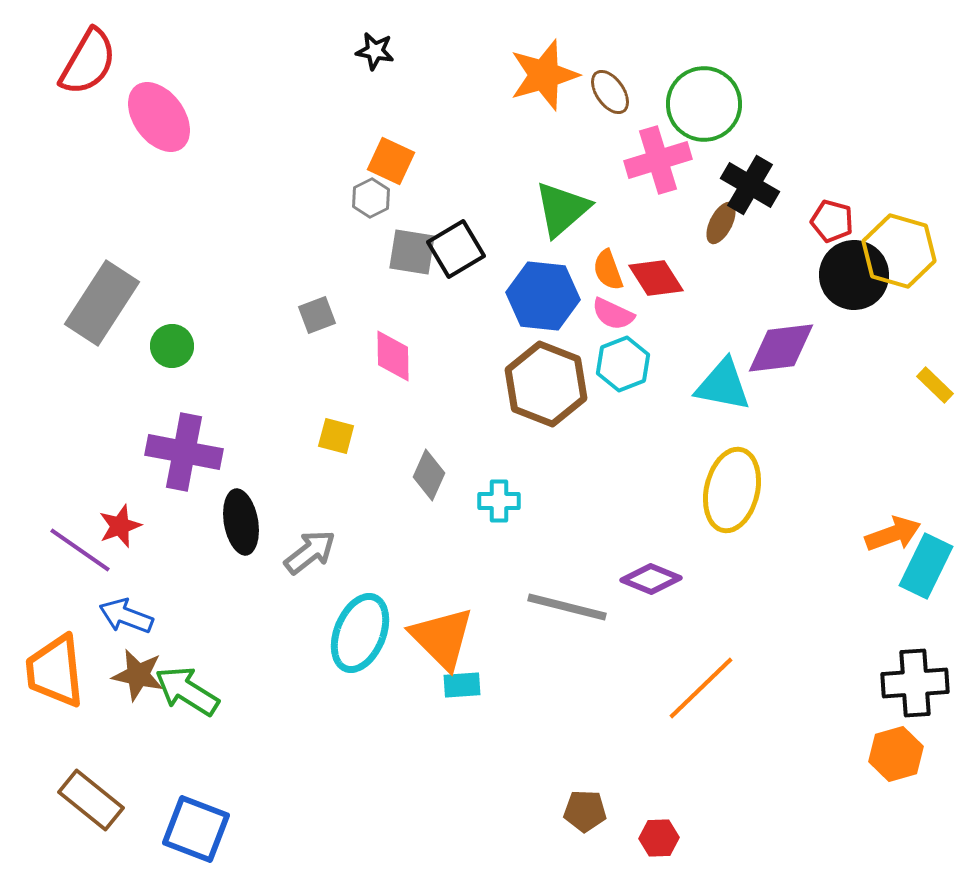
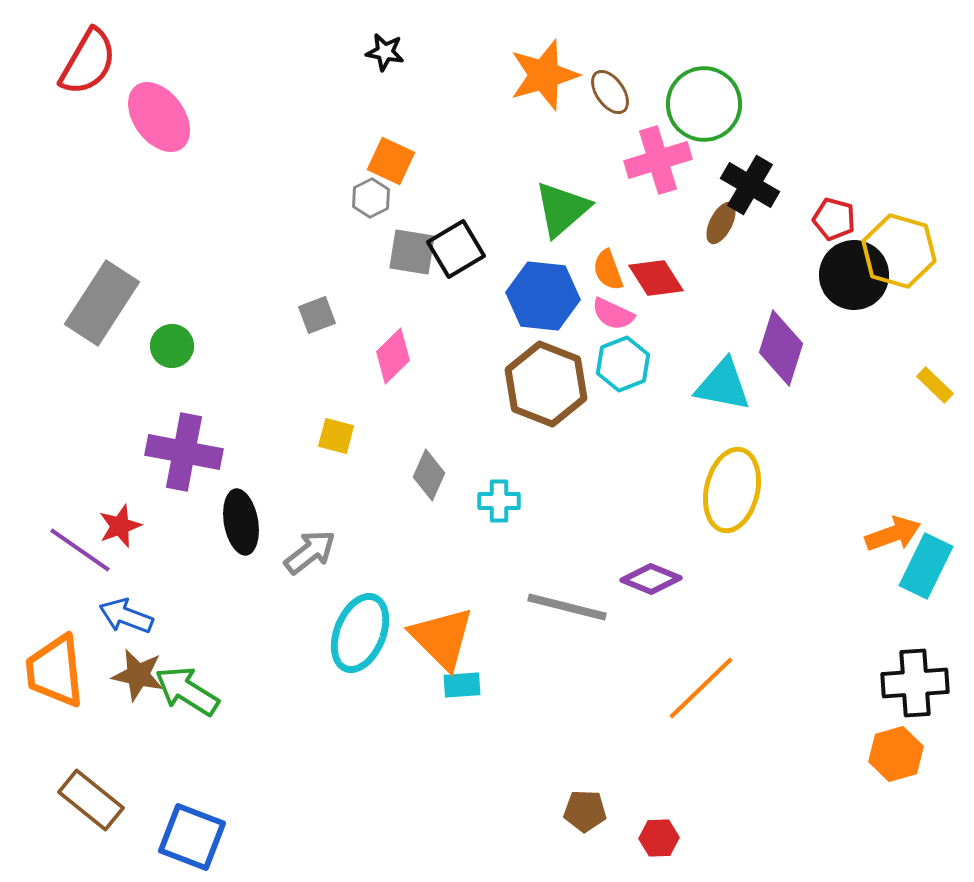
black star at (375, 51): moved 10 px right, 1 px down
red pentagon at (832, 221): moved 2 px right, 2 px up
purple diamond at (781, 348): rotated 66 degrees counterclockwise
pink diamond at (393, 356): rotated 46 degrees clockwise
blue square at (196, 829): moved 4 px left, 8 px down
